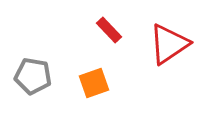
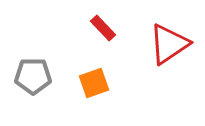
red rectangle: moved 6 px left, 2 px up
gray pentagon: rotated 9 degrees counterclockwise
